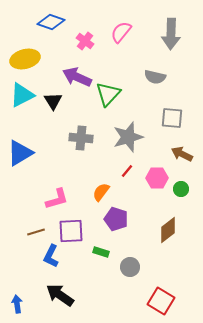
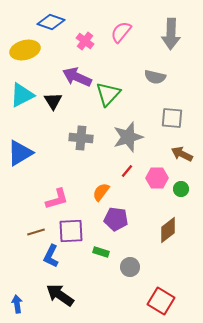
yellow ellipse: moved 9 px up
purple pentagon: rotated 10 degrees counterclockwise
